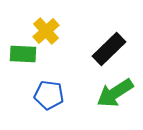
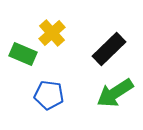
yellow cross: moved 6 px right, 2 px down
green rectangle: rotated 20 degrees clockwise
